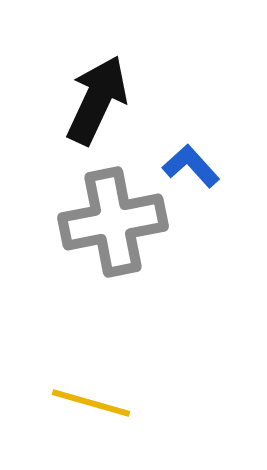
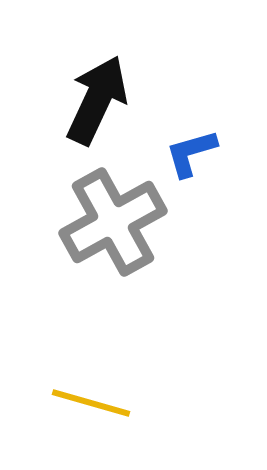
blue L-shape: moved 13 px up; rotated 64 degrees counterclockwise
gray cross: rotated 18 degrees counterclockwise
